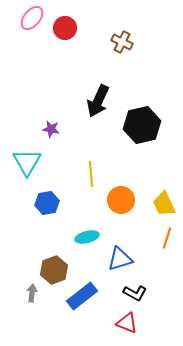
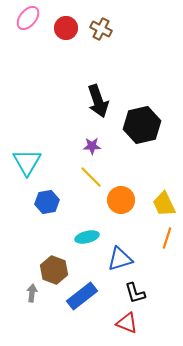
pink ellipse: moved 4 px left
red circle: moved 1 px right
brown cross: moved 21 px left, 13 px up
black arrow: rotated 44 degrees counterclockwise
purple star: moved 41 px right, 17 px down; rotated 12 degrees counterclockwise
yellow line: moved 3 px down; rotated 40 degrees counterclockwise
blue hexagon: moved 1 px up
brown hexagon: rotated 20 degrees counterclockwise
black L-shape: rotated 45 degrees clockwise
